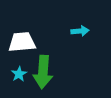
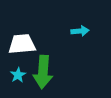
white trapezoid: moved 2 px down
cyan star: moved 1 px left, 1 px down
